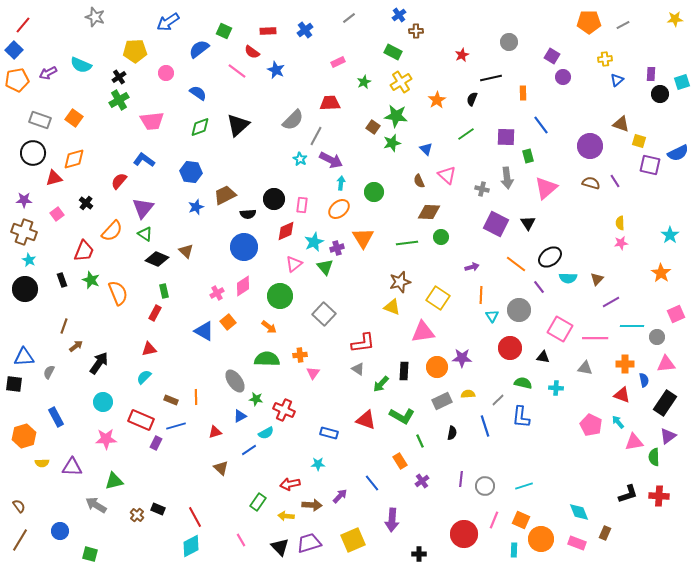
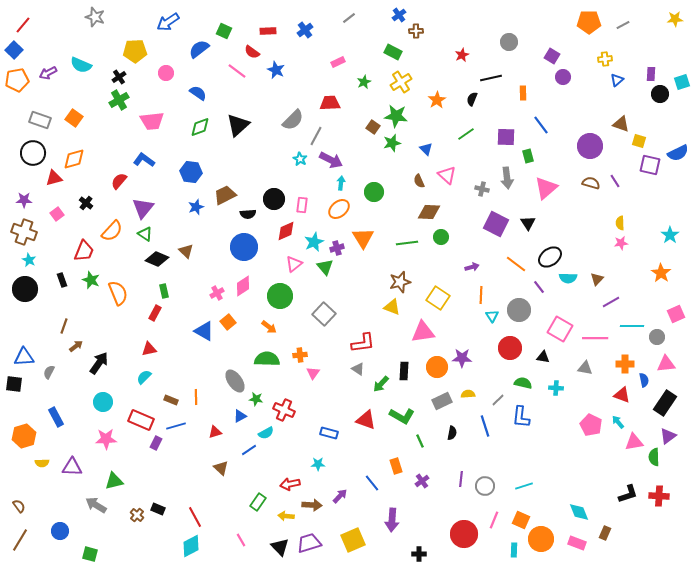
orange rectangle at (400, 461): moved 4 px left, 5 px down; rotated 14 degrees clockwise
